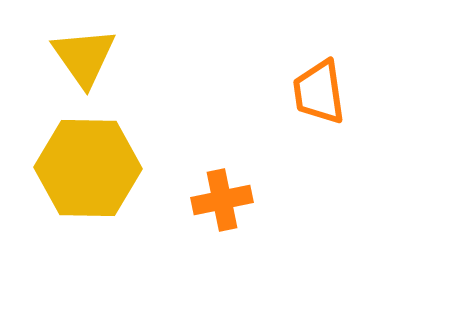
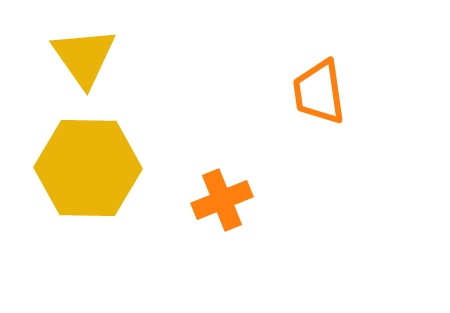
orange cross: rotated 10 degrees counterclockwise
